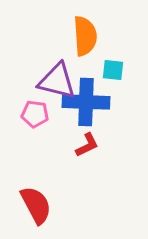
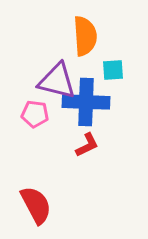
cyan square: rotated 10 degrees counterclockwise
